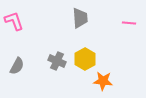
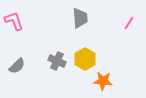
pink line: rotated 64 degrees counterclockwise
gray semicircle: rotated 18 degrees clockwise
